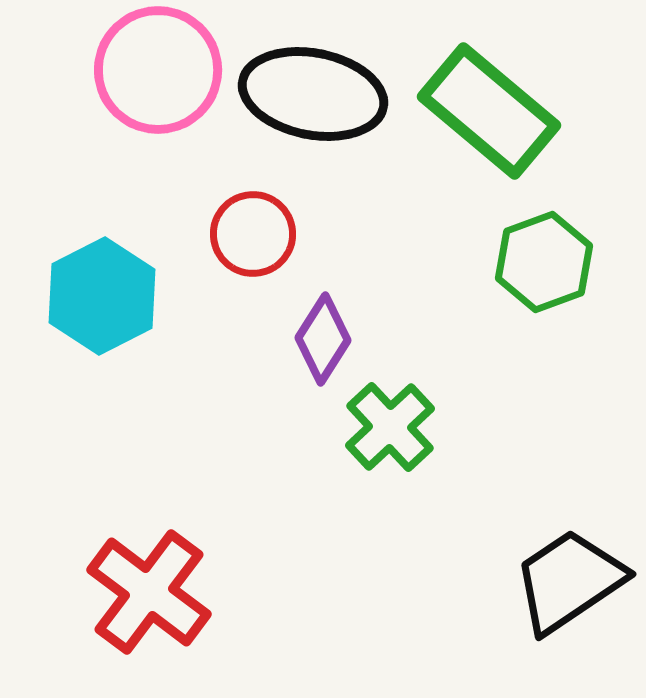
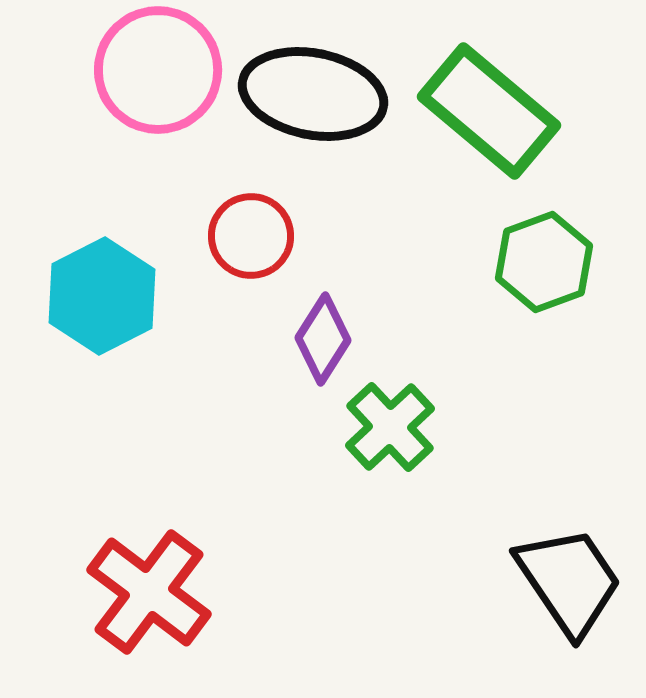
red circle: moved 2 px left, 2 px down
black trapezoid: rotated 90 degrees clockwise
